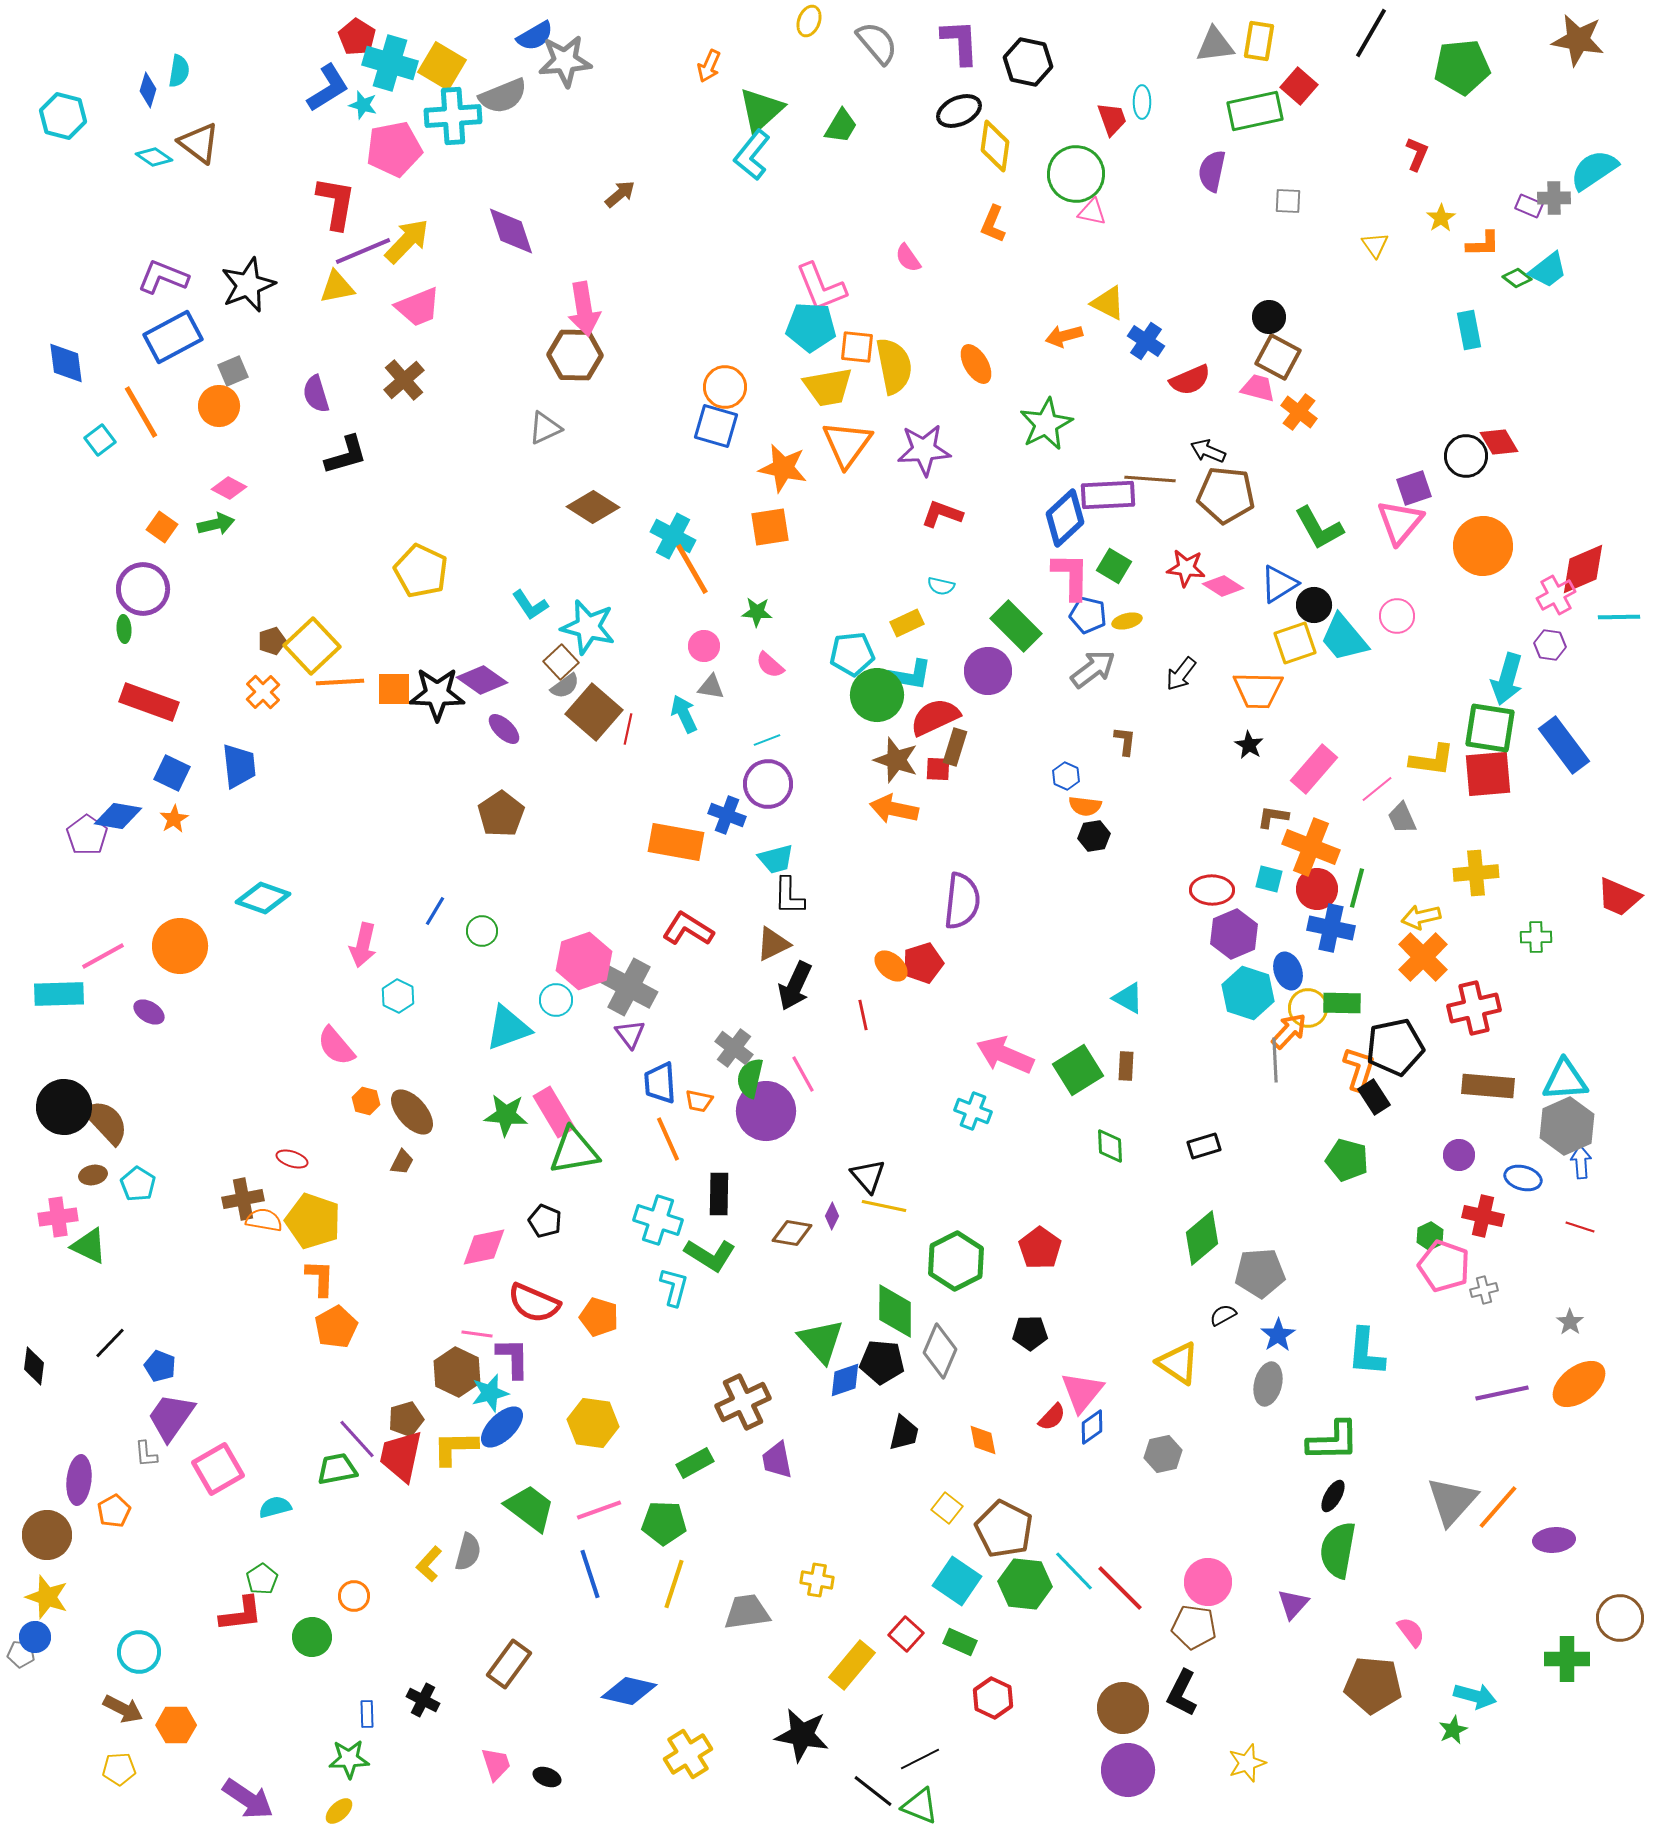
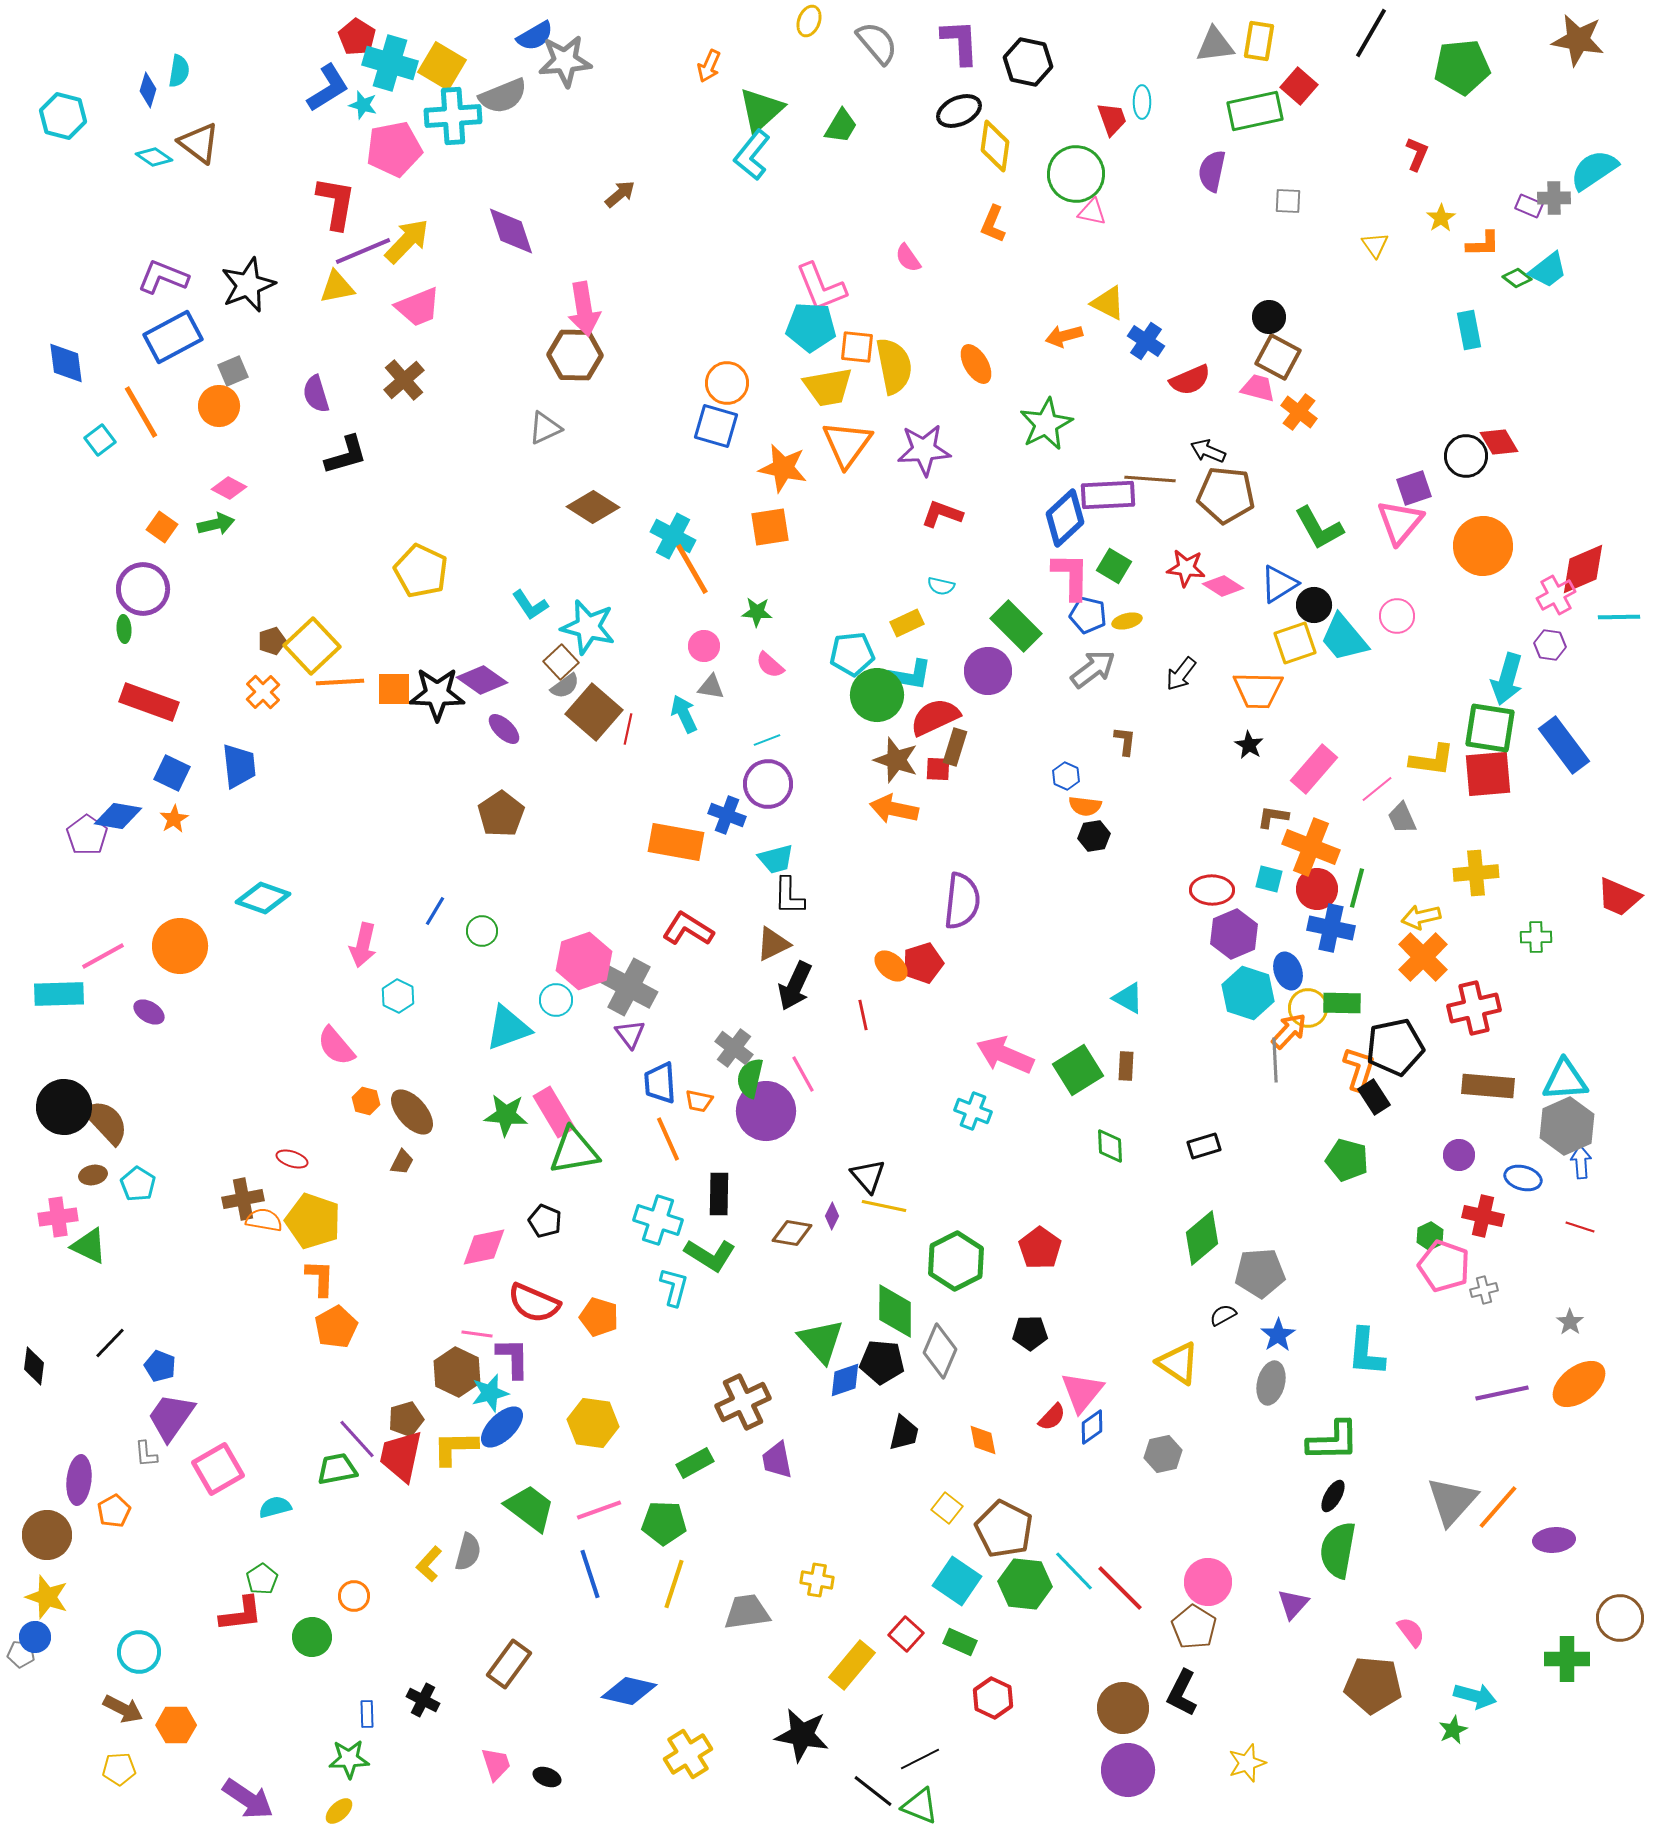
orange circle at (725, 387): moved 2 px right, 4 px up
gray ellipse at (1268, 1384): moved 3 px right, 1 px up
brown pentagon at (1194, 1627): rotated 24 degrees clockwise
